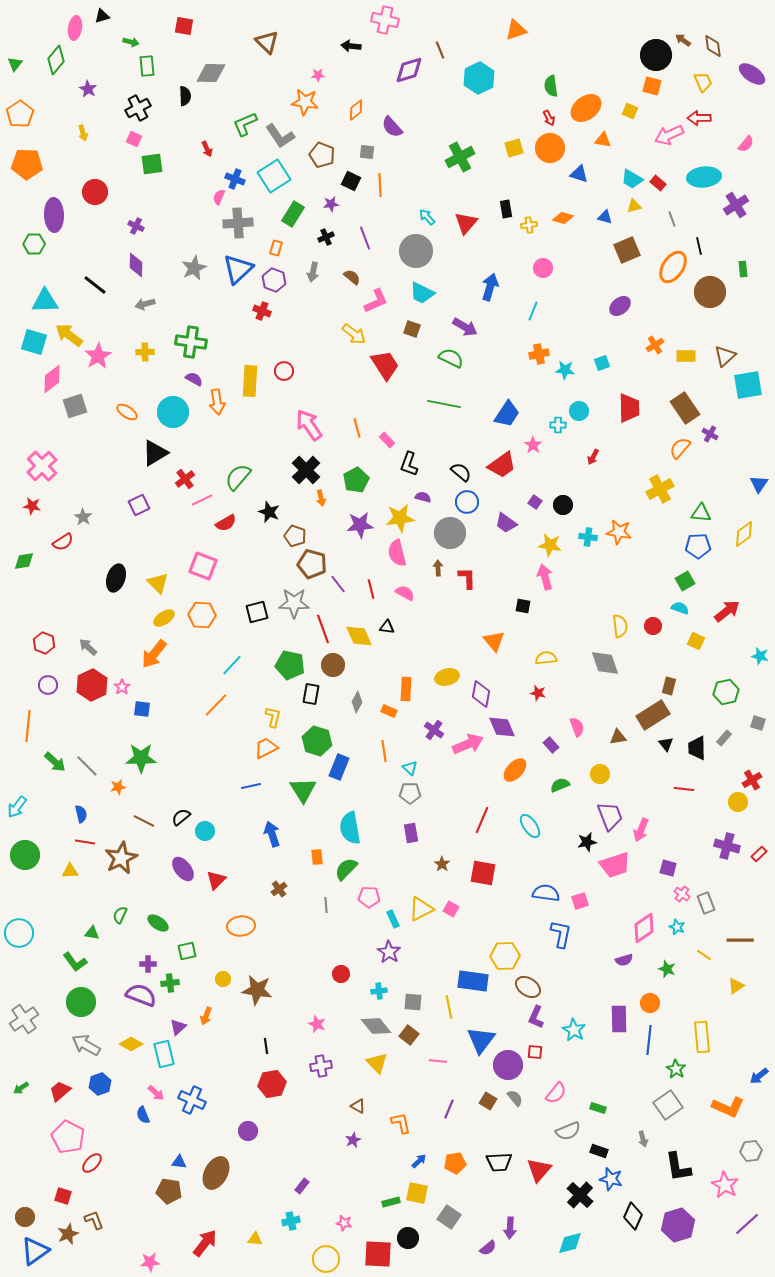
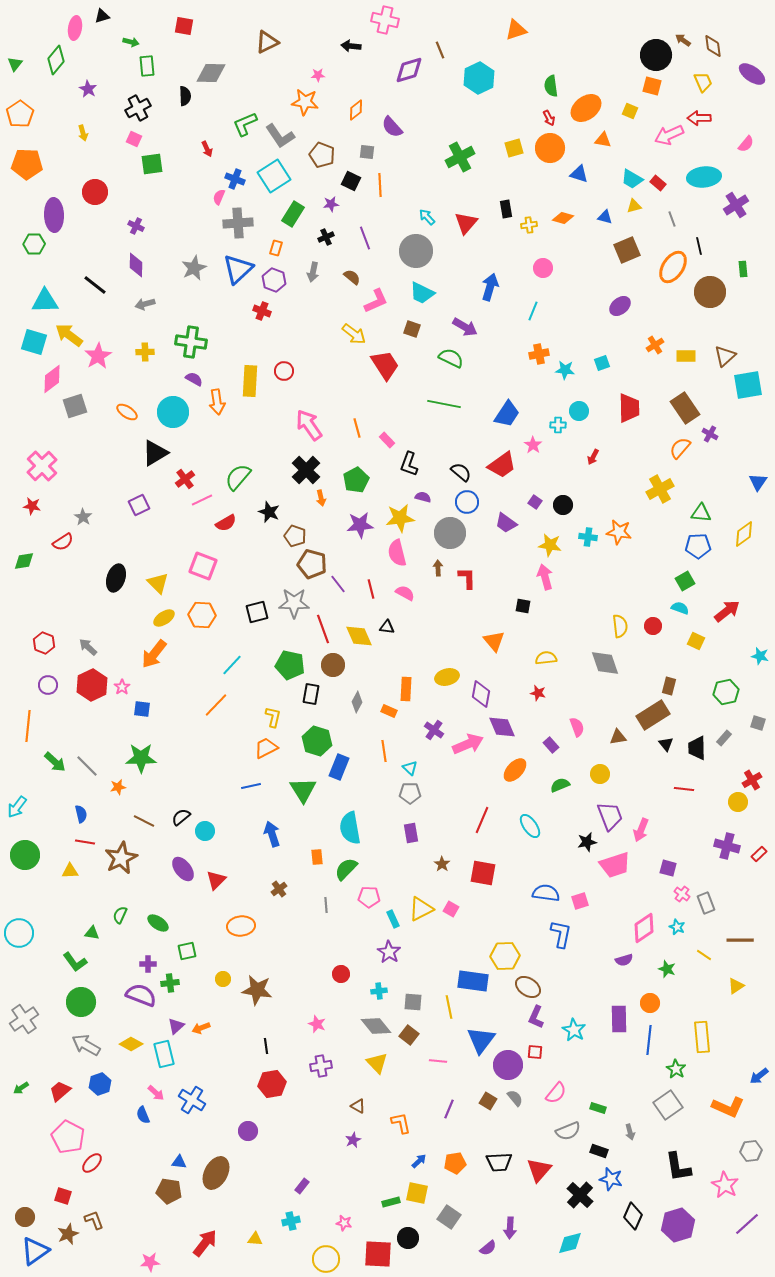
brown triangle at (267, 42): rotated 50 degrees clockwise
blue triangle at (759, 484): moved 1 px left, 2 px up
orange arrow at (206, 1016): moved 5 px left, 12 px down; rotated 48 degrees clockwise
purple triangle at (178, 1027): moved 2 px left, 1 px up
blue cross at (192, 1100): rotated 8 degrees clockwise
gray arrow at (643, 1139): moved 13 px left, 7 px up
